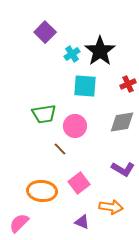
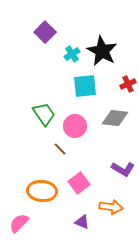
black star: moved 2 px right; rotated 8 degrees counterclockwise
cyan square: rotated 10 degrees counterclockwise
green trapezoid: rotated 115 degrees counterclockwise
gray diamond: moved 7 px left, 4 px up; rotated 16 degrees clockwise
